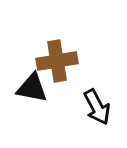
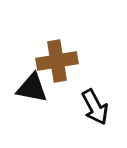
black arrow: moved 2 px left
